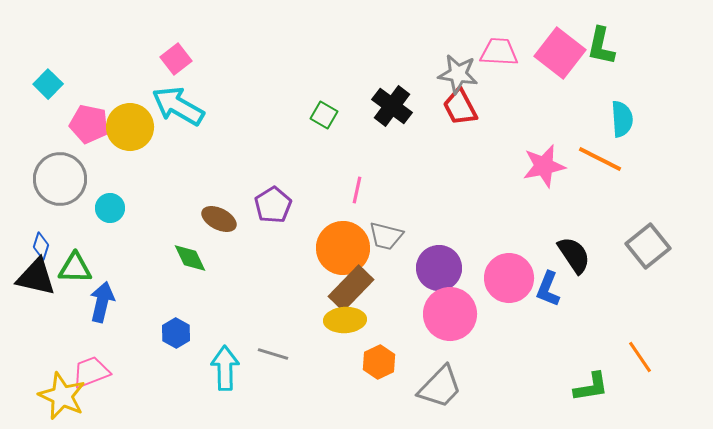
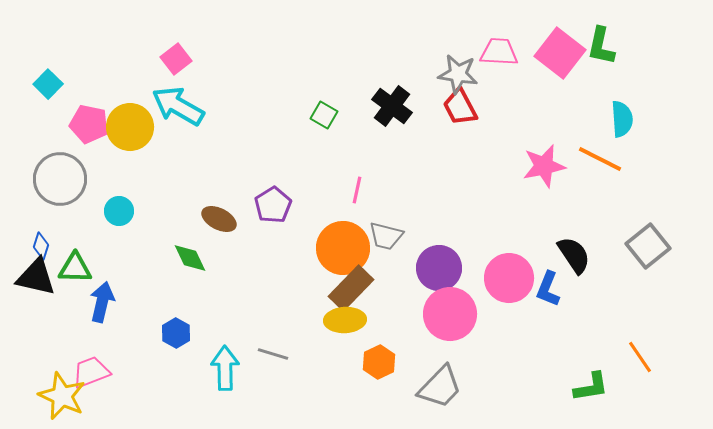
cyan circle at (110, 208): moved 9 px right, 3 px down
